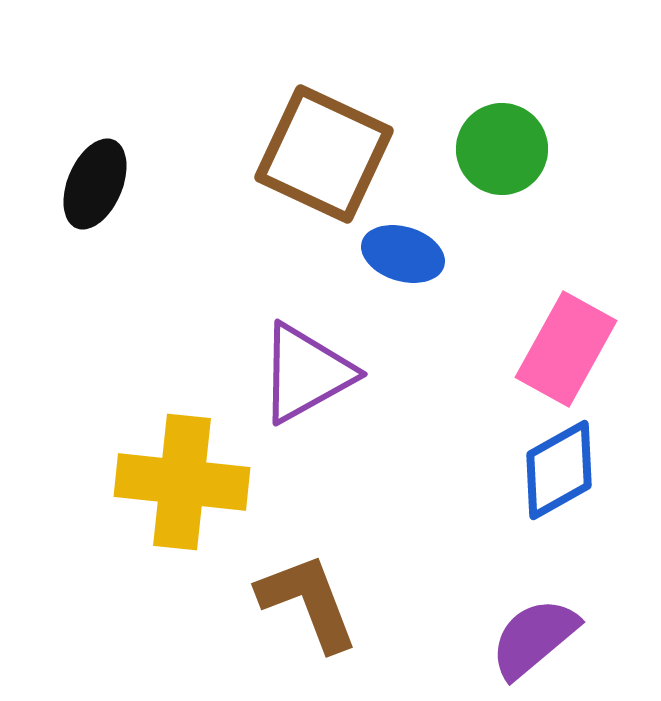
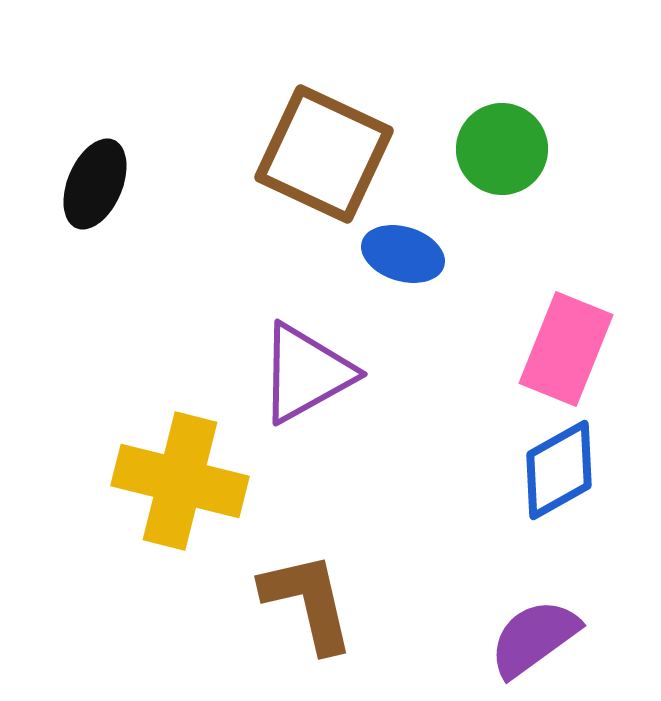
pink rectangle: rotated 7 degrees counterclockwise
yellow cross: moved 2 px left, 1 px up; rotated 8 degrees clockwise
brown L-shape: rotated 8 degrees clockwise
purple semicircle: rotated 4 degrees clockwise
